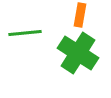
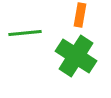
green cross: moved 2 px left, 3 px down
